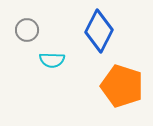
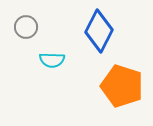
gray circle: moved 1 px left, 3 px up
